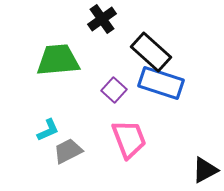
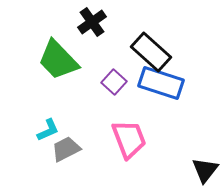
black cross: moved 10 px left, 3 px down
green trapezoid: rotated 129 degrees counterclockwise
purple square: moved 8 px up
gray trapezoid: moved 2 px left, 2 px up
black triangle: rotated 24 degrees counterclockwise
